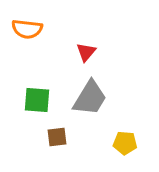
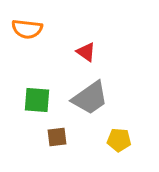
red triangle: rotated 35 degrees counterclockwise
gray trapezoid: rotated 24 degrees clockwise
yellow pentagon: moved 6 px left, 3 px up
